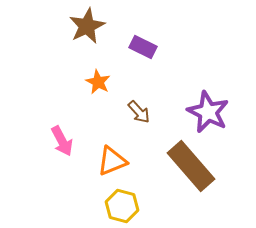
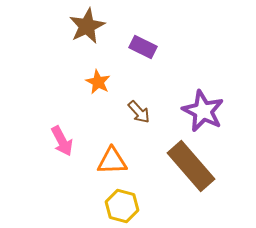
purple star: moved 5 px left, 1 px up
orange triangle: rotated 20 degrees clockwise
